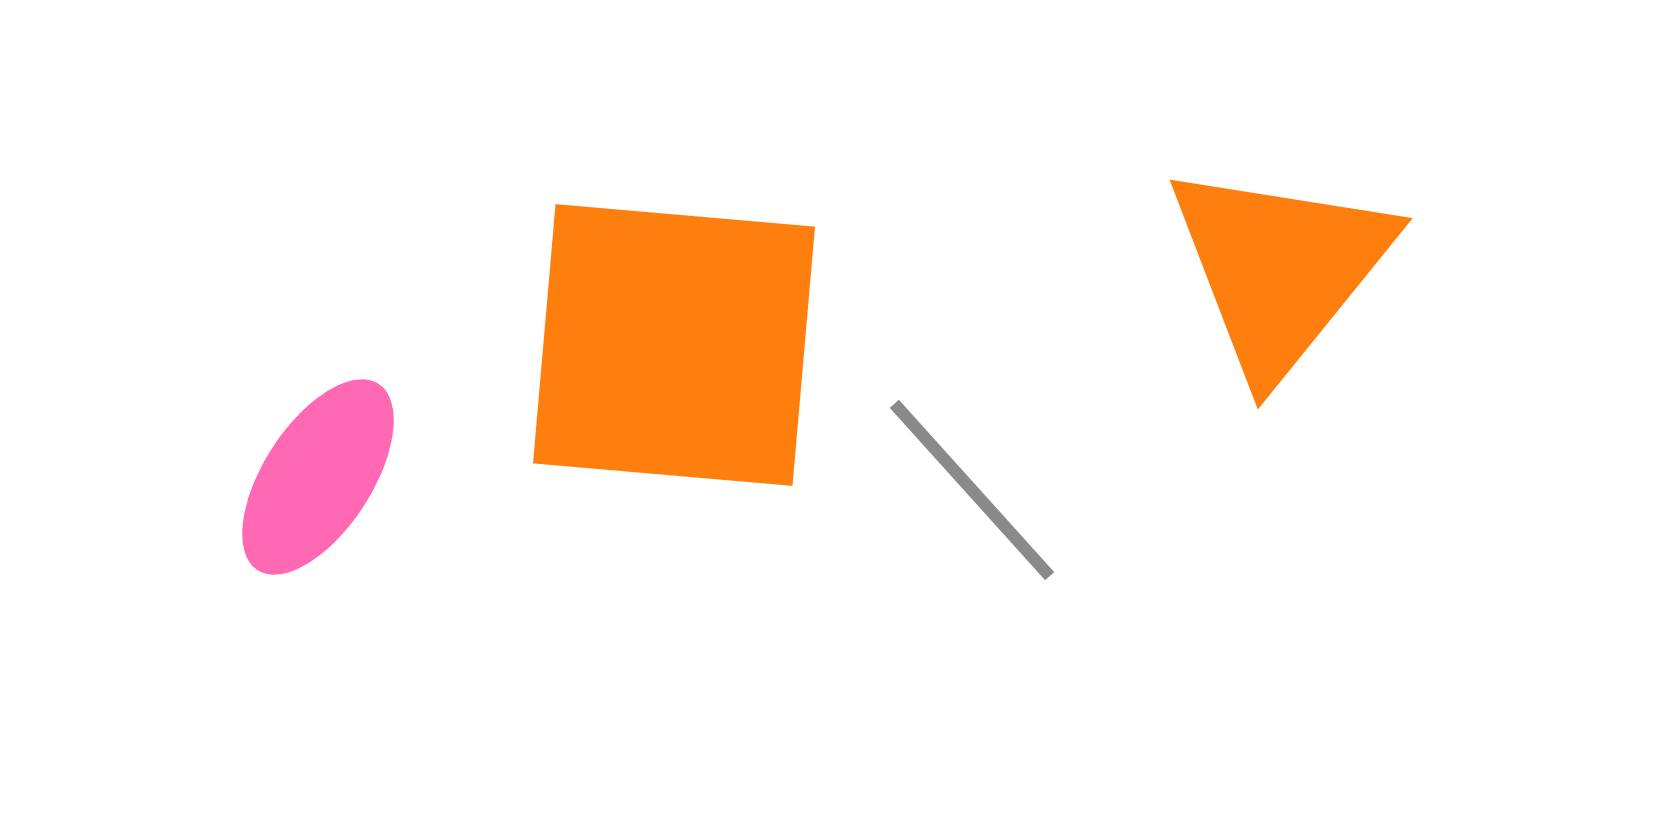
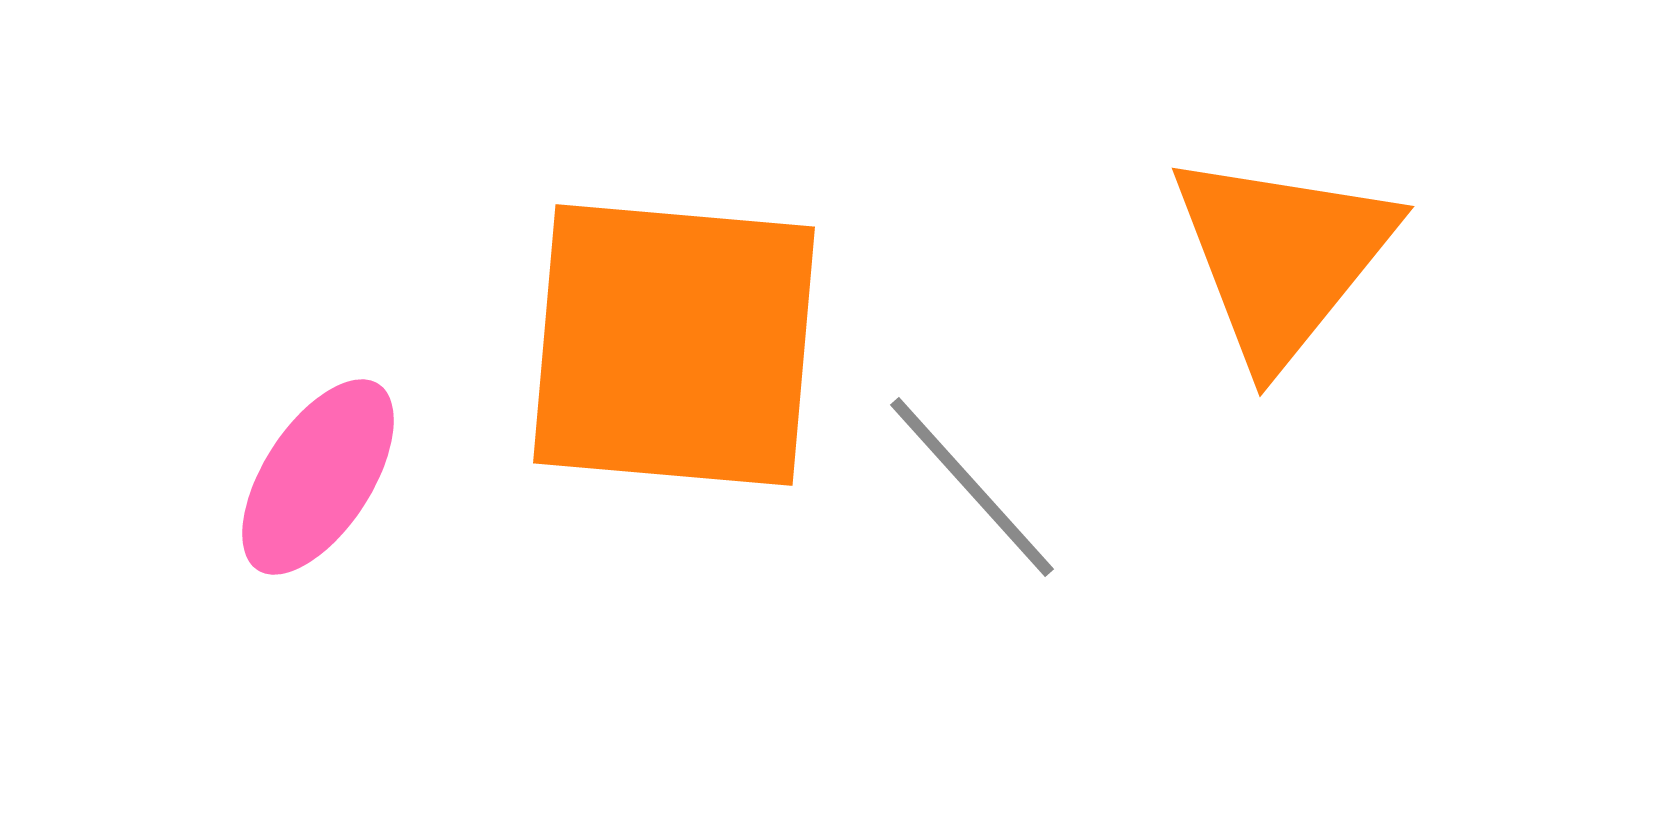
orange triangle: moved 2 px right, 12 px up
gray line: moved 3 px up
